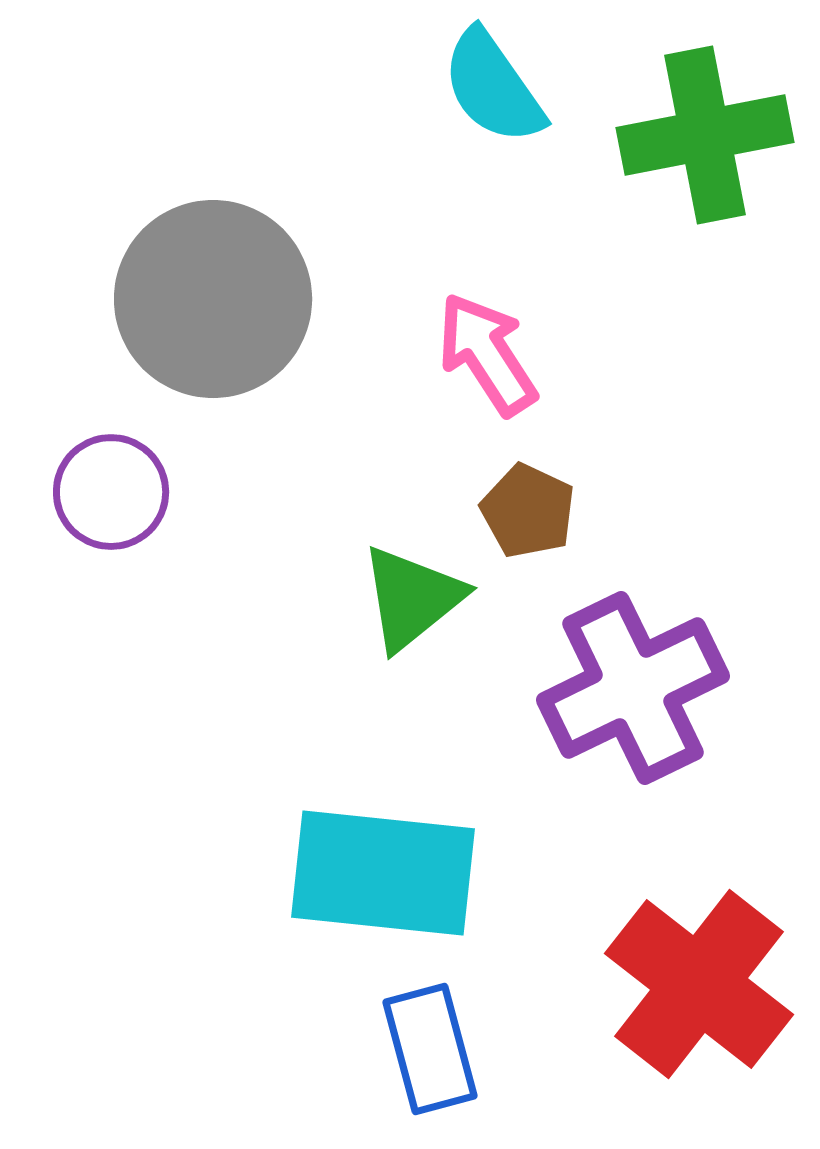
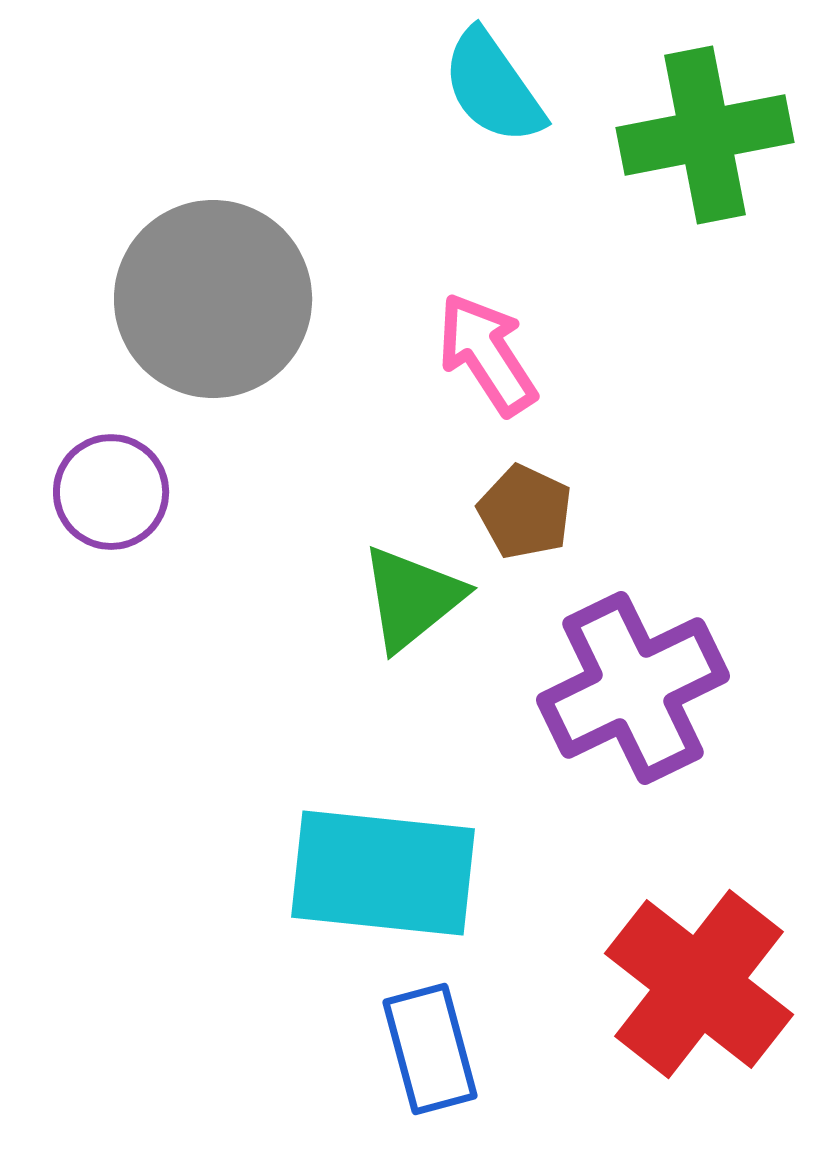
brown pentagon: moved 3 px left, 1 px down
